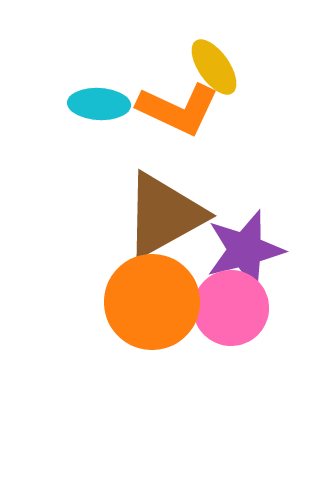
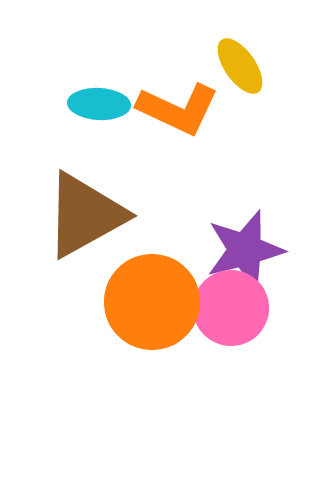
yellow ellipse: moved 26 px right, 1 px up
brown triangle: moved 79 px left
